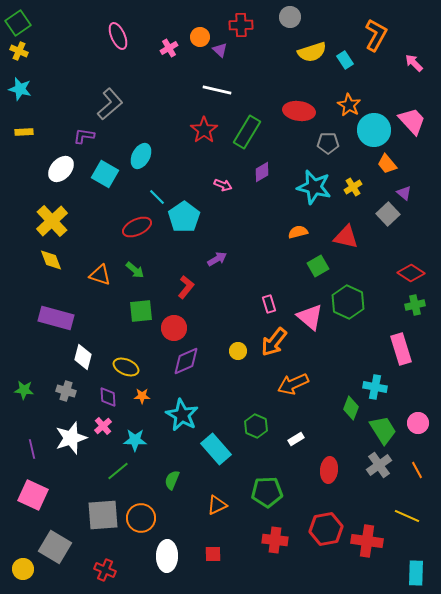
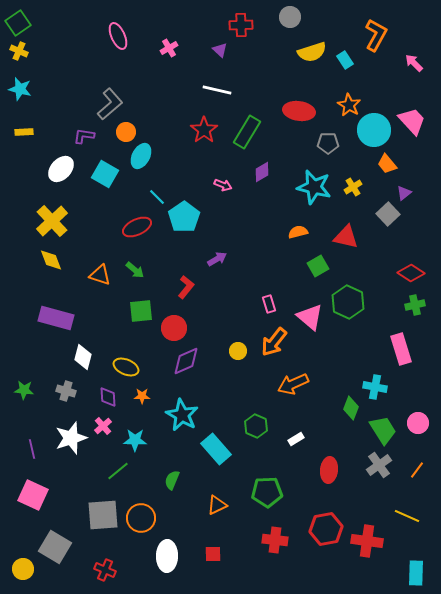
orange circle at (200, 37): moved 74 px left, 95 px down
purple triangle at (404, 193): rotated 42 degrees clockwise
orange line at (417, 470): rotated 66 degrees clockwise
